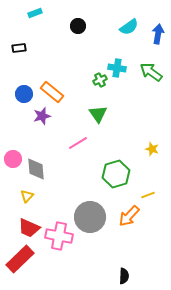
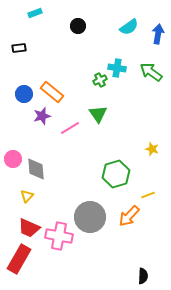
pink line: moved 8 px left, 15 px up
red rectangle: moved 1 px left; rotated 16 degrees counterclockwise
black semicircle: moved 19 px right
